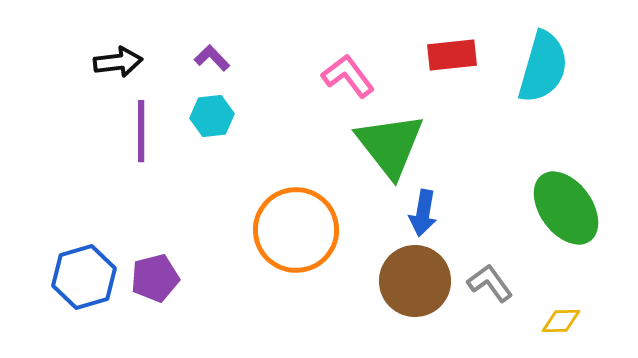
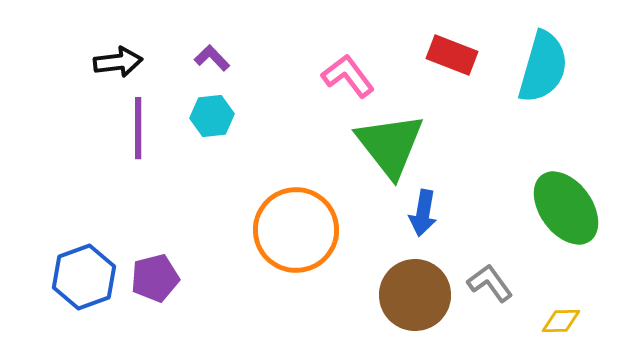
red rectangle: rotated 27 degrees clockwise
purple line: moved 3 px left, 3 px up
blue hexagon: rotated 4 degrees counterclockwise
brown circle: moved 14 px down
